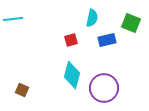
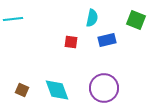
green square: moved 5 px right, 3 px up
red square: moved 2 px down; rotated 24 degrees clockwise
cyan diamond: moved 15 px left, 15 px down; rotated 36 degrees counterclockwise
